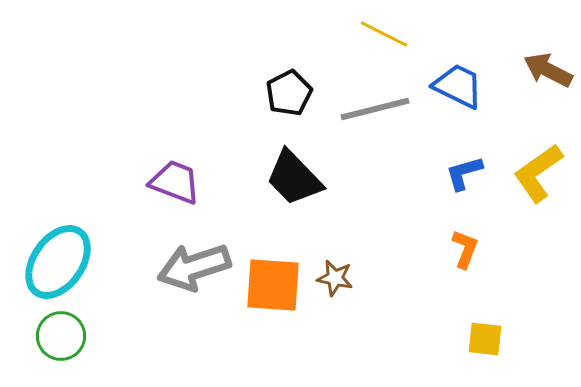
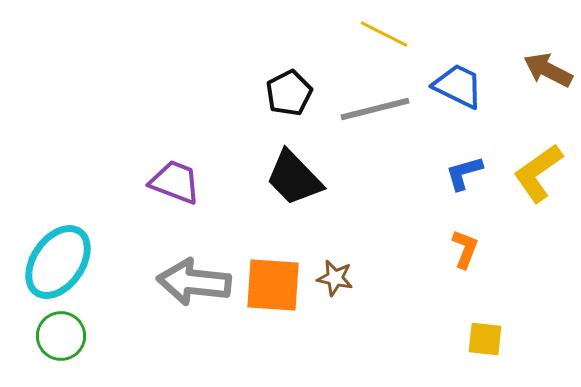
gray arrow: moved 15 px down; rotated 24 degrees clockwise
